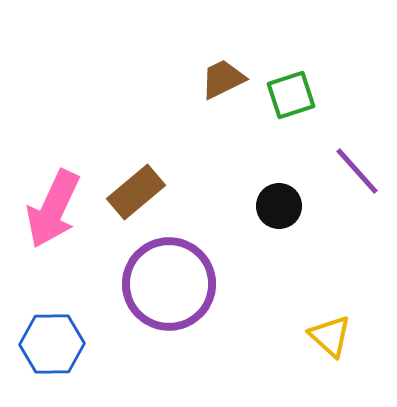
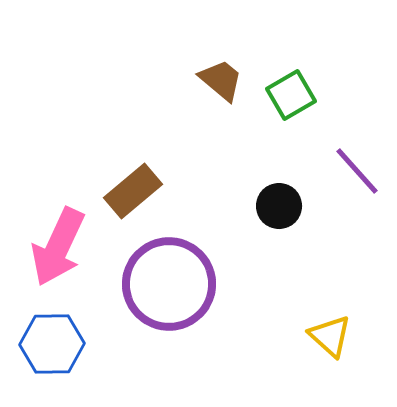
brown trapezoid: moved 2 px left, 1 px down; rotated 66 degrees clockwise
green square: rotated 12 degrees counterclockwise
brown rectangle: moved 3 px left, 1 px up
pink arrow: moved 5 px right, 38 px down
